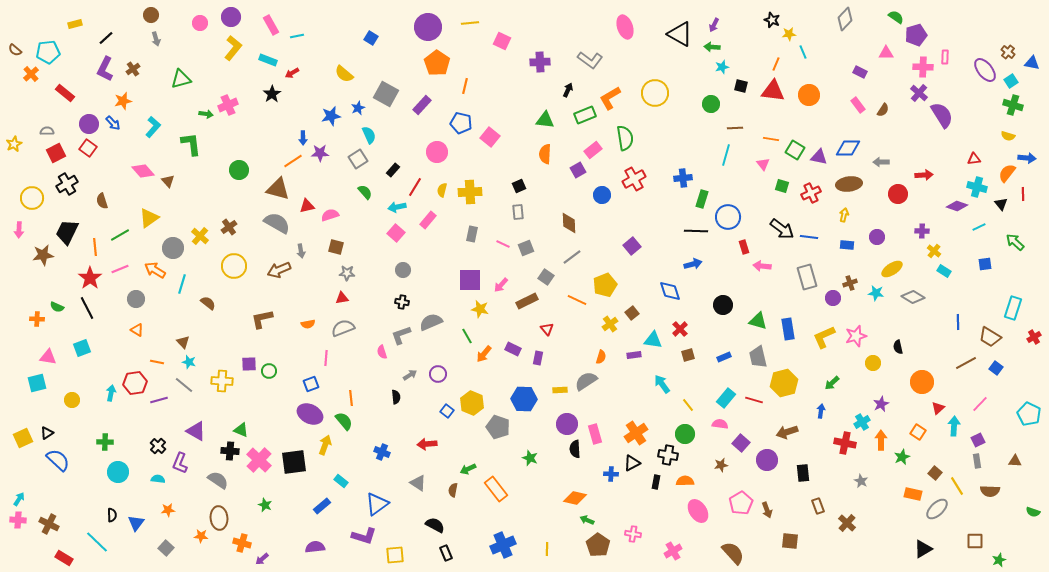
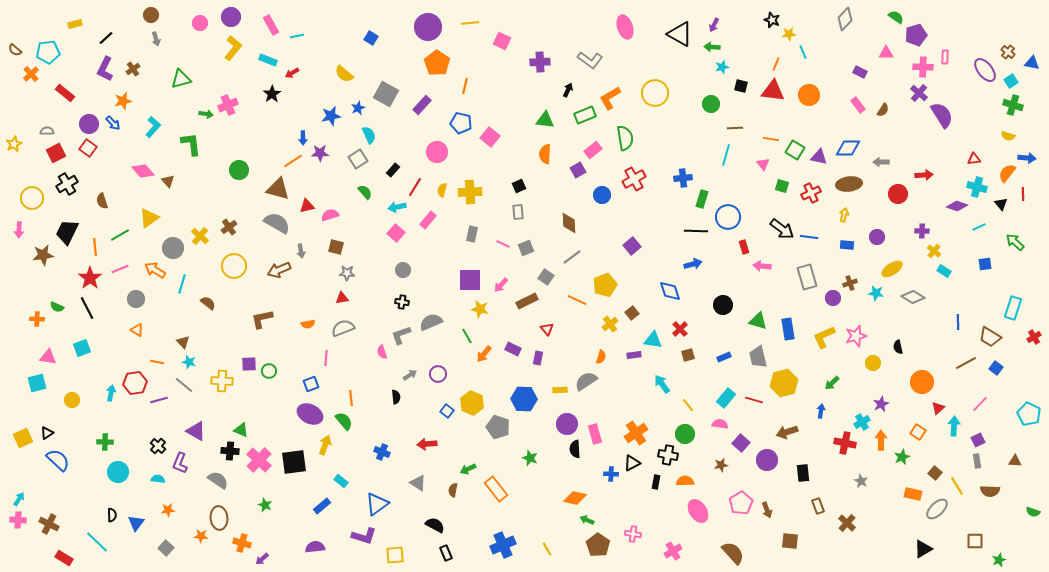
yellow line at (547, 549): rotated 32 degrees counterclockwise
